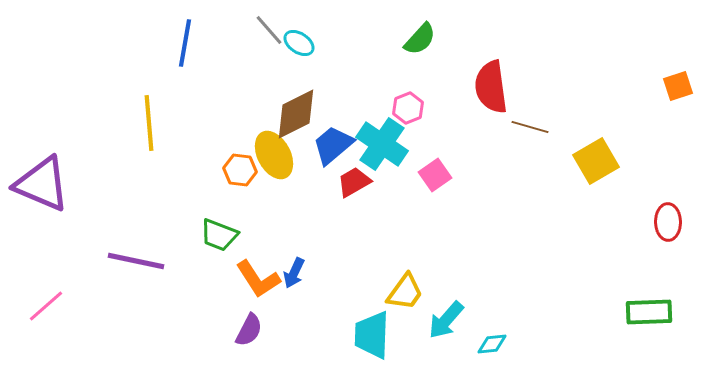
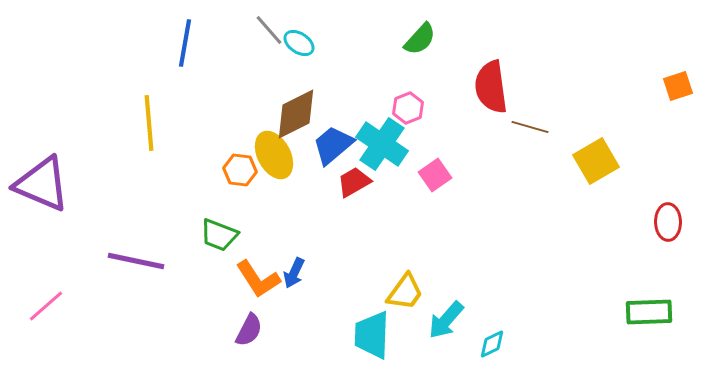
cyan diamond: rotated 20 degrees counterclockwise
